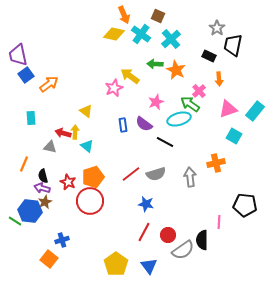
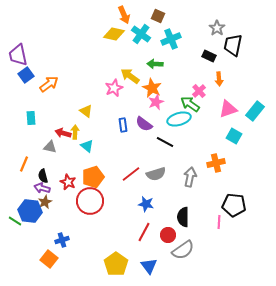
cyan cross at (171, 39): rotated 18 degrees clockwise
orange star at (176, 70): moved 24 px left, 18 px down
gray arrow at (190, 177): rotated 18 degrees clockwise
black pentagon at (245, 205): moved 11 px left
black semicircle at (202, 240): moved 19 px left, 23 px up
